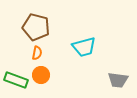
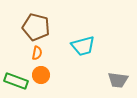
cyan trapezoid: moved 1 px left, 1 px up
green rectangle: moved 1 px down
